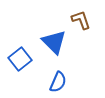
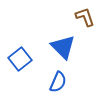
brown L-shape: moved 4 px right, 3 px up
blue triangle: moved 9 px right, 5 px down
